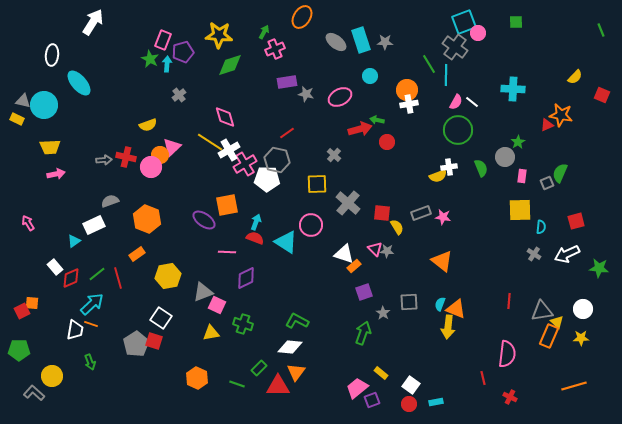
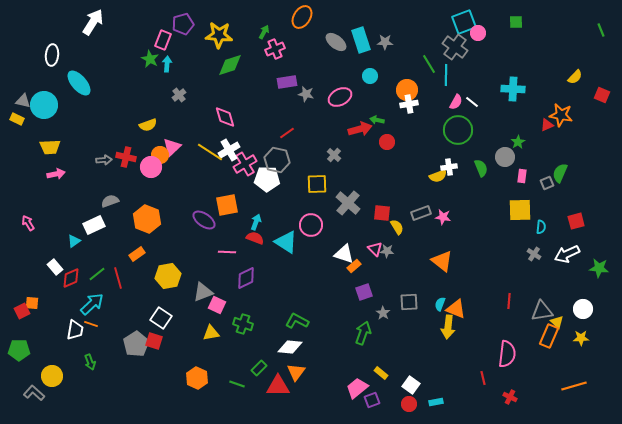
purple pentagon at (183, 52): moved 28 px up
yellow line at (210, 142): moved 10 px down
